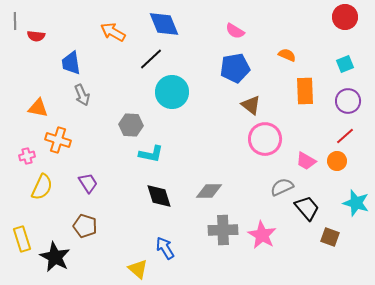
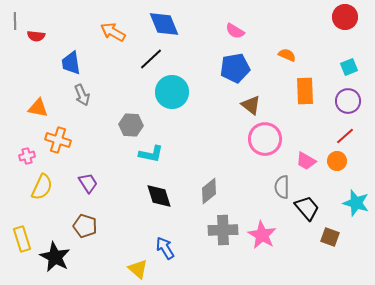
cyan square: moved 4 px right, 3 px down
gray semicircle: rotated 65 degrees counterclockwise
gray diamond: rotated 40 degrees counterclockwise
